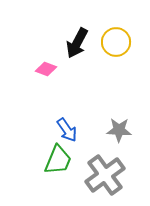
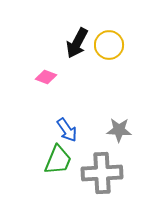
yellow circle: moved 7 px left, 3 px down
pink diamond: moved 8 px down
gray cross: moved 3 px left, 2 px up; rotated 33 degrees clockwise
